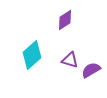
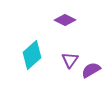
purple diamond: rotated 60 degrees clockwise
purple triangle: rotated 48 degrees clockwise
